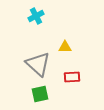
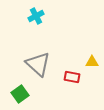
yellow triangle: moved 27 px right, 15 px down
red rectangle: rotated 14 degrees clockwise
green square: moved 20 px left; rotated 24 degrees counterclockwise
